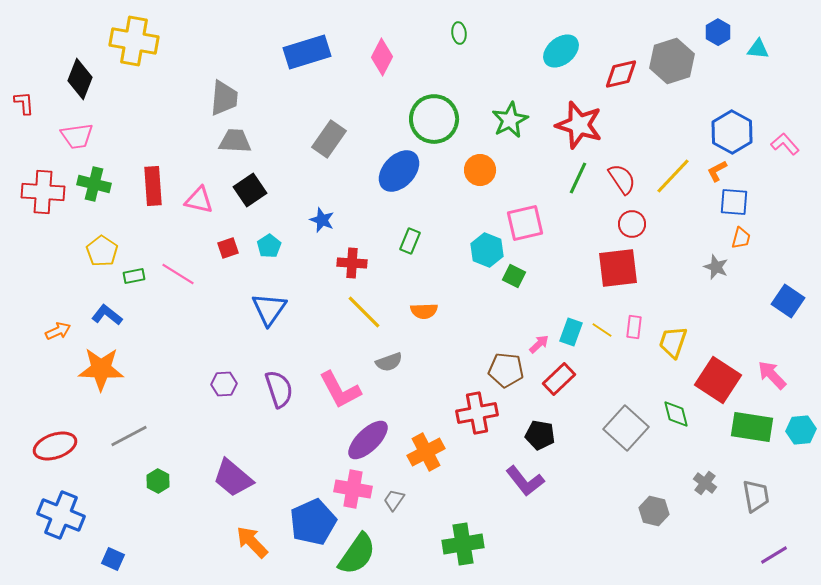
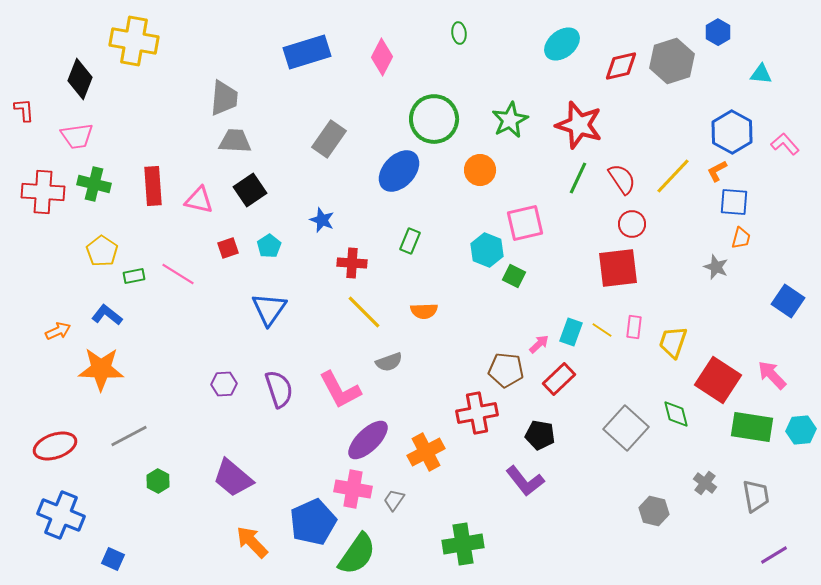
cyan triangle at (758, 49): moved 3 px right, 25 px down
cyan ellipse at (561, 51): moved 1 px right, 7 px up
red diamond at (621, 74): moved 8 px up
red L-shape at (24, 103): moved 7 px down
